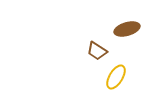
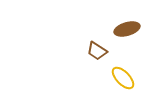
yellow ellipse: moved 7 px right, 1 px down; rotated 75 degrees counterclockwise
